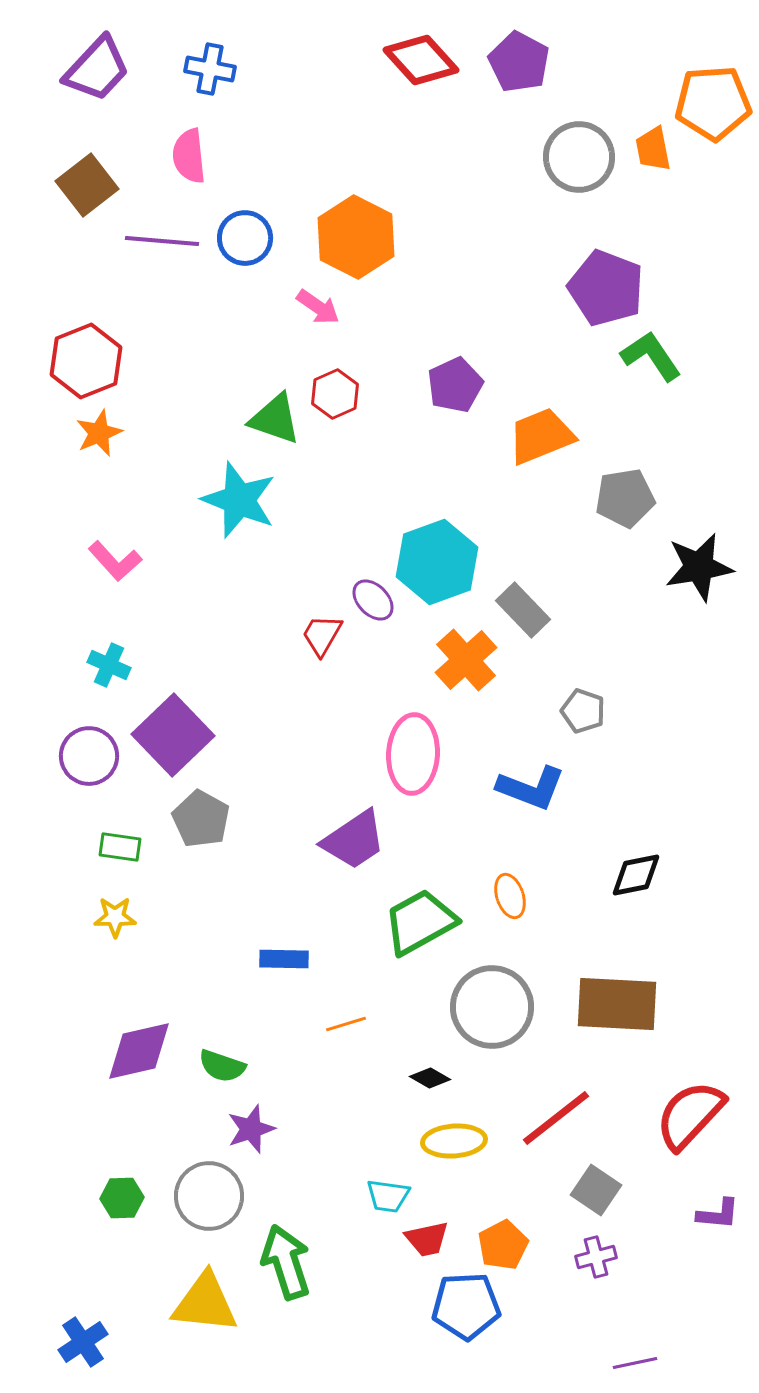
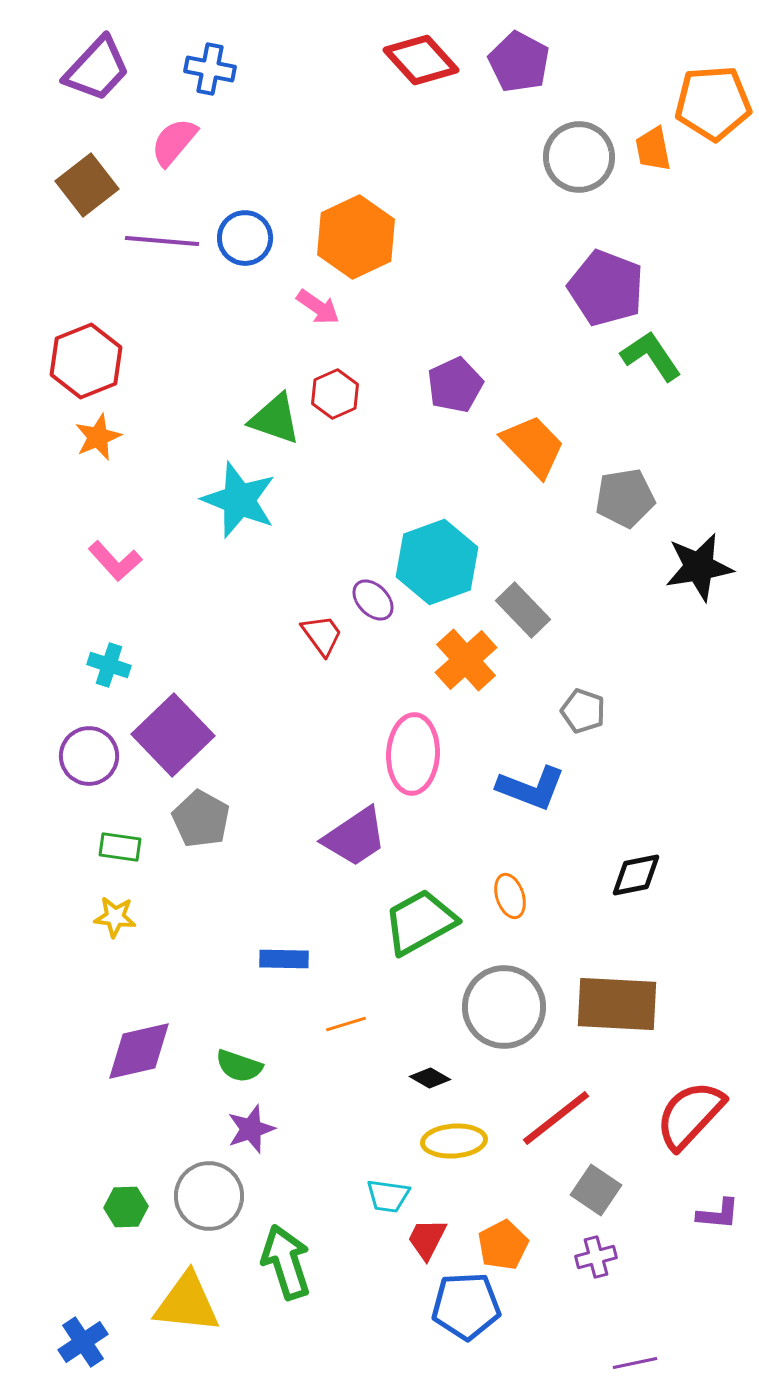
pink semicircle at (189, 156): moved 15 px left, 14 px up; rotated 46 degrees clockwise
orange hexagon at (356, 237): rotated 8 degrees clockwise
orange star at (99, 433): moved 1 px left, 4 px down
orange trapezoid at (541, 436): moved 8 px left, 10 px down; rotated 68 degrees clockwise
red trapezoid at (322, 635): rotated 114 degrees clockwise
cyan cross at (109, 665): rotated 6 degrees counterclockwise
purple trapezoid at (354, 840): moved 1 px right, 3 px up
yellow star at (115, 917): rotated 6 degrees clockwise
gray circle at (492, 1007): moved 12 px right
green semicircle at (222, 1066): moved 17 px right
green hexagon at (122, 1198): moved 4 px right, 9 px down
red trapezoid at (427, 1239): rotated 129 degrees clockwise
yellow triangle at (205, 1303): moved 18 px left
